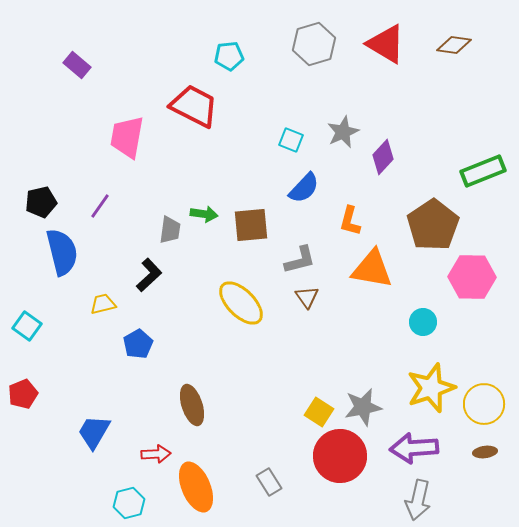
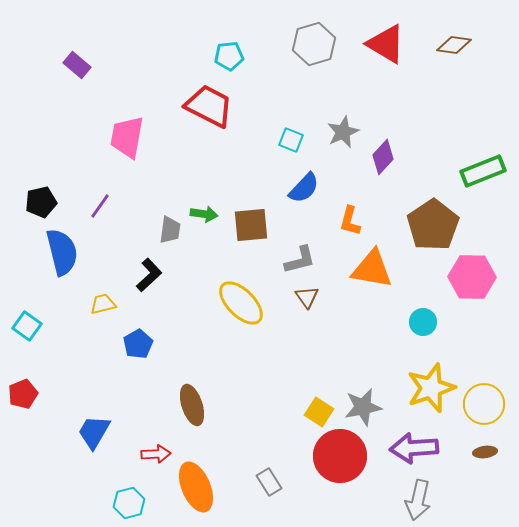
red trapezoid at (194, 106): moved 15 px right
